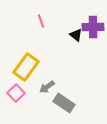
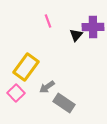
pink line: moved 7 px right
black triangle: rotated 32 degrees clockwise
